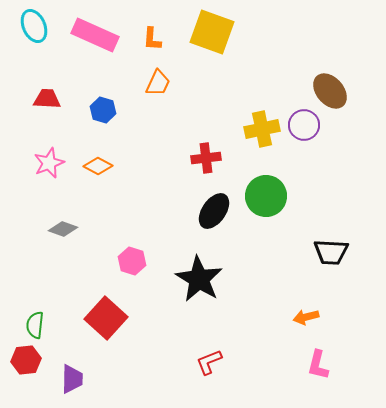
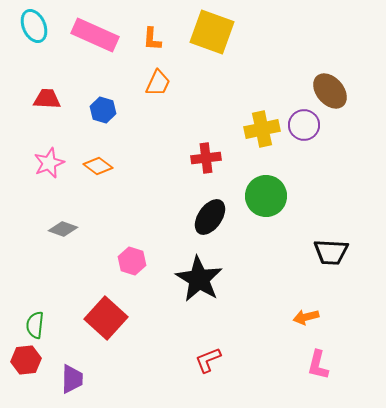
orange diamond: rotated 8 degrees clockwise
black ellipse: moved 4 px left, 6 px down
red L-shape: moved 1 px left, 2 px up
